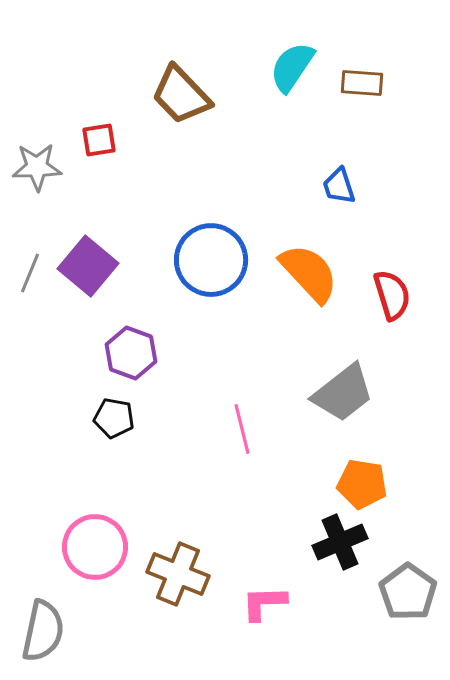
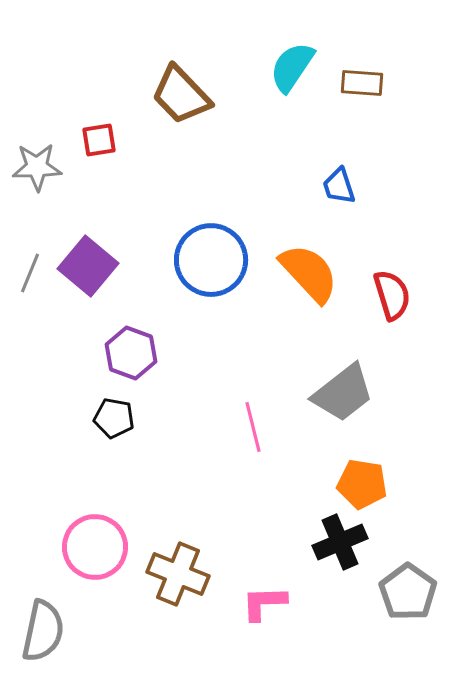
pink line: moved 11 px right, 2 px up
